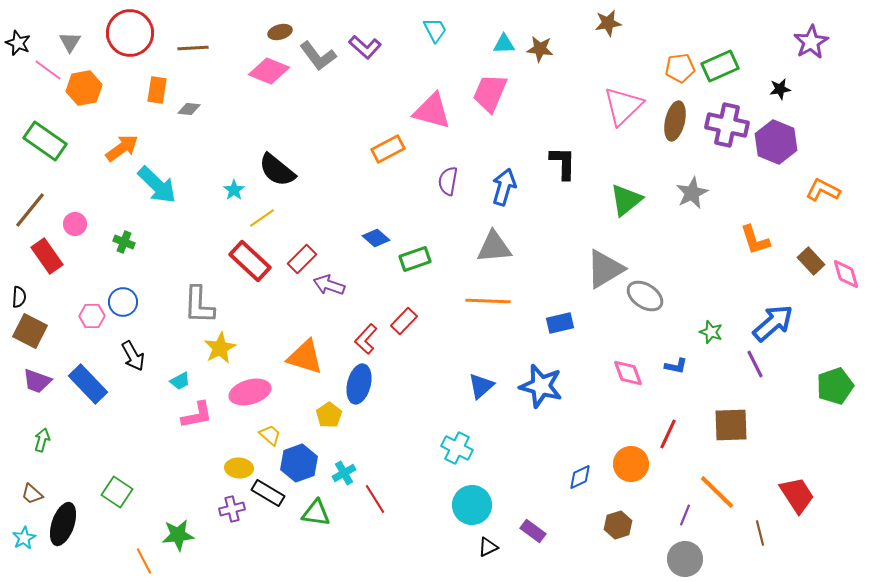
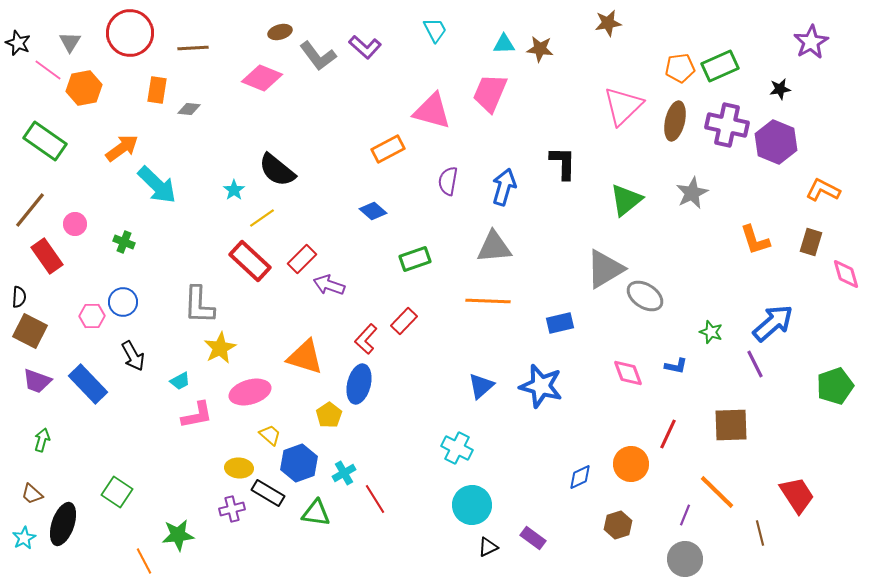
pink diamond at (269, 71): moved 7 px left, 7 px down
blue diamond at (376, 238): moved 3 px left, 27 px up
brown rectangle at (811, 261): moved 19 px up; rotated 60 degrees clockwise
purple rectangle at (533, 531): moved 7 px down
